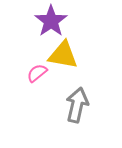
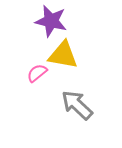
purple star: rotated 24 degrees counterclockwise
gray arrow: rotated 60 degrees counterclockwise
